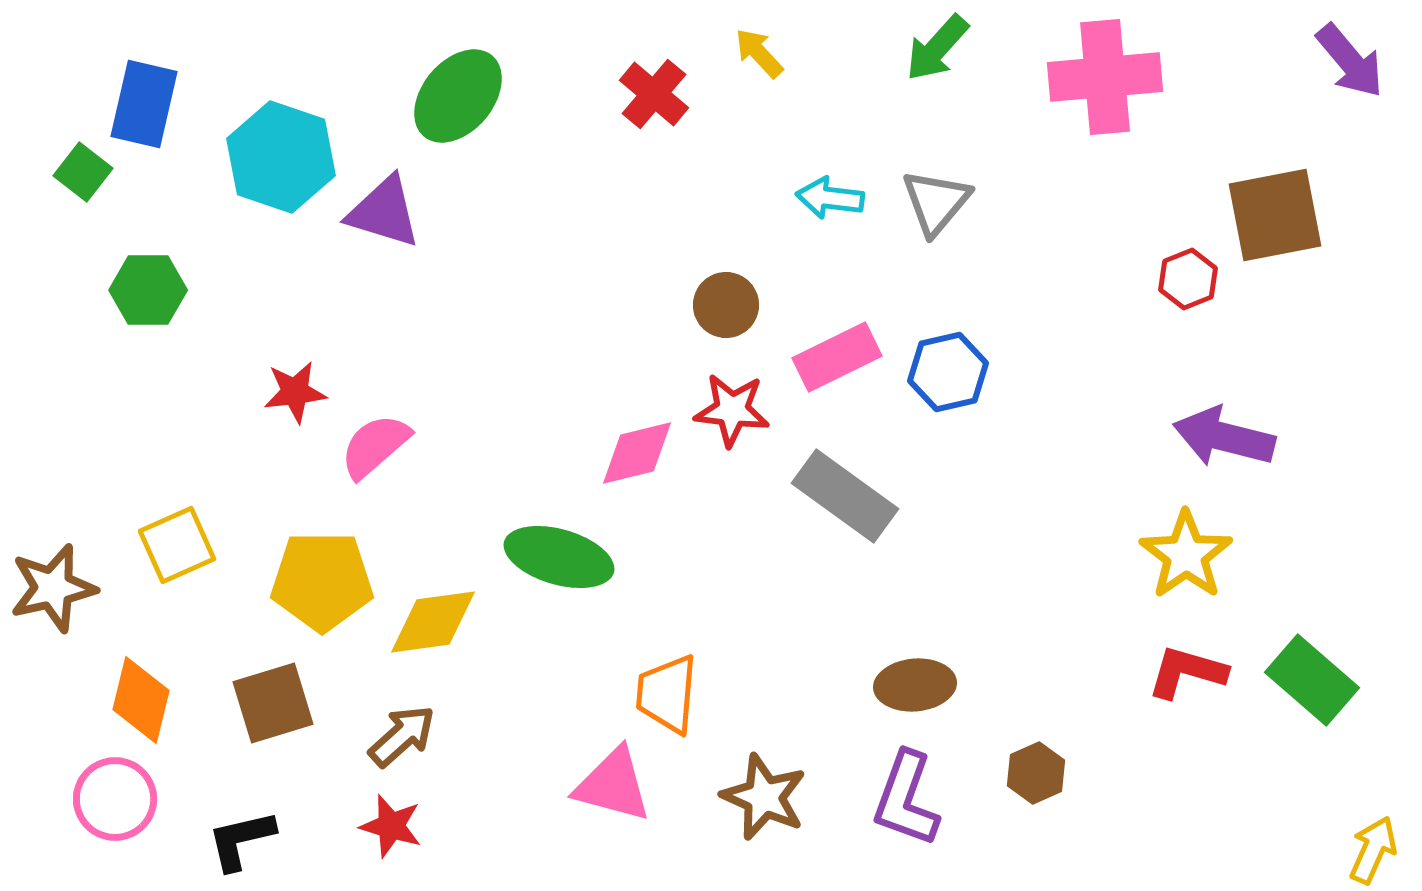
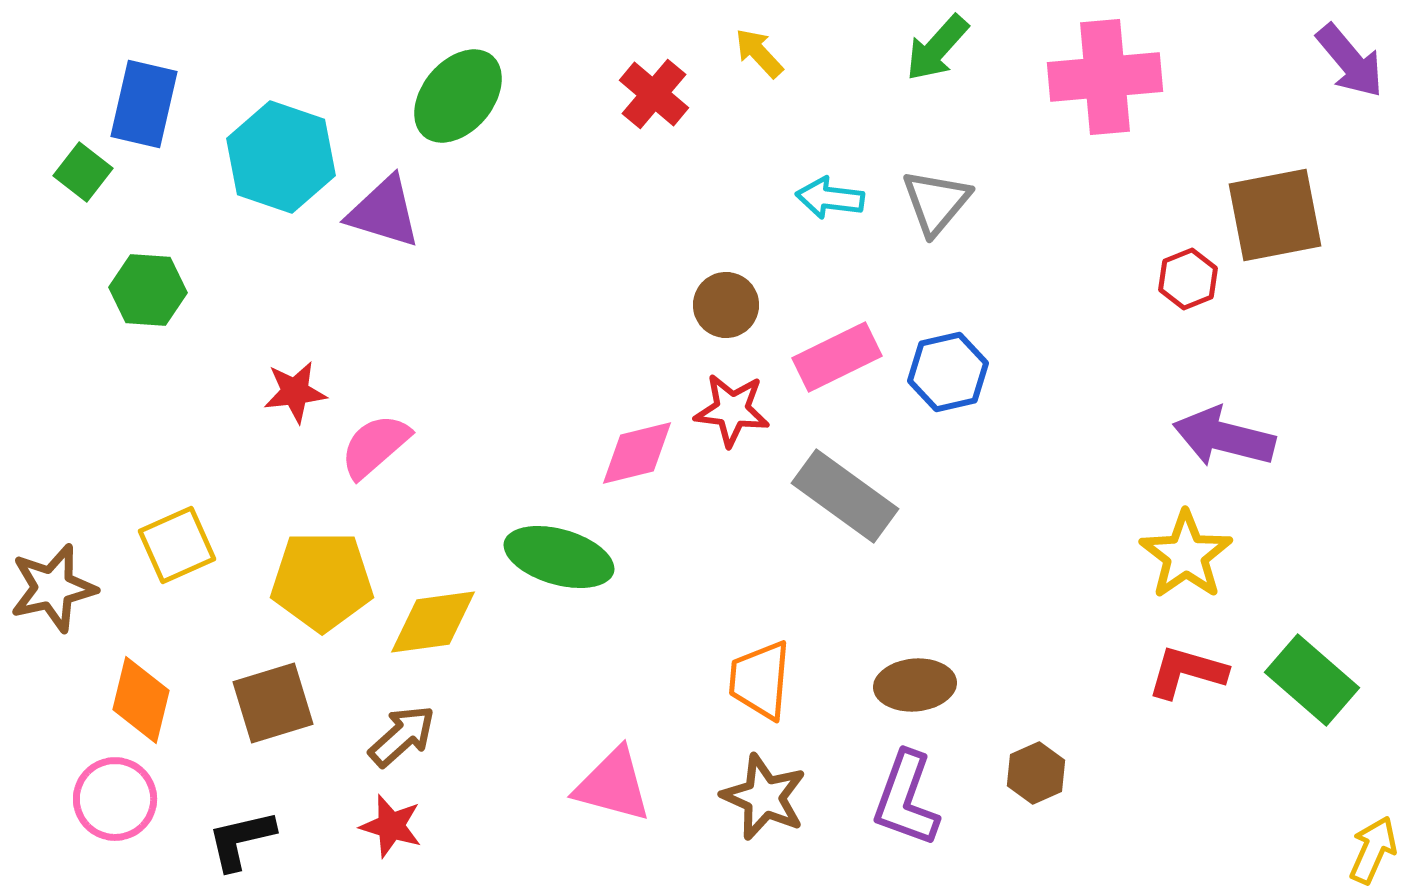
green hexagon at (148, 290): rotated 4 degrees clockwise
orange trapezoid at (667, 694): moved 93 px right, 14 px up
